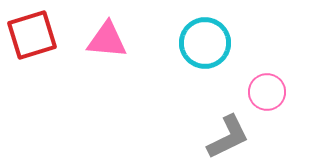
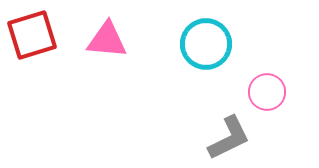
cyan circle: moved 1 px right, 1 px down
gray L-shape: moved 1 px right, 1 px down
